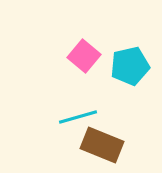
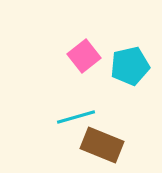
pink square: rotated 12 degrees clockwise
cyan line: moved 2 px left
